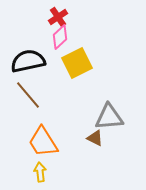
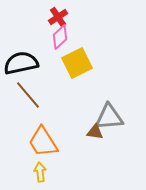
black semicircle: moved 7 px left, 2 px down
brown triangle: moved 6 px up; rotated 18 degrees counterclockwise
